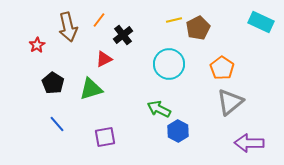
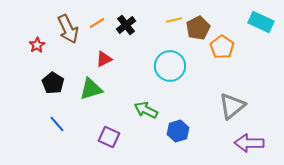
orange line: moved 2 px left, 3 px down; rotated 21 degrees clockwise
brown arrow: moved 2 px down; rotated 12 degrees counterclockwise
black cross: moved 3 px right, 10 px up
cyan circle: moved 1 px right, 2 px down
orange pentagon: moved 21 px up
gray triangle: moved 2 px right, 4 px down
green arrow: moved 13 px left, 1 px down
blue hexagon: rotated 15 degrees clockwise
purple square: moved 4 px right; rotated 35 degrees clockwise
